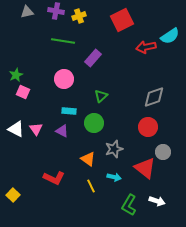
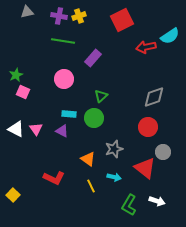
purple cross: moved 3 px right, 5 px down
cyan rectangle: moved 3 px down
green circle: moved 5 px up
